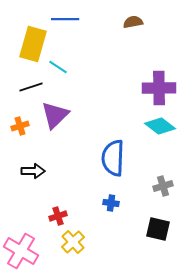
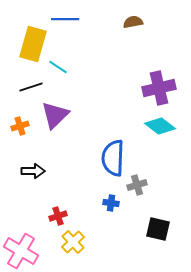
purple cross: rotated 12 degrees counterclockwise
gray cross: moved 26 px left, 1 px up
